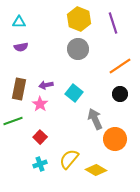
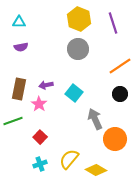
pink star: moved 1 px left
